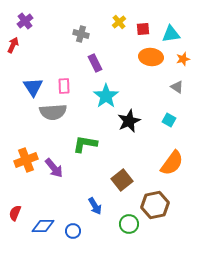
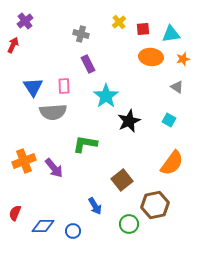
purple rectangle: moved 7 px left, 1 px down
orange cross: moved 2 px left, 1 px down
